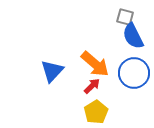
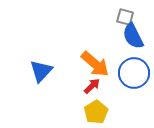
blue triangle: moved 11 px left
